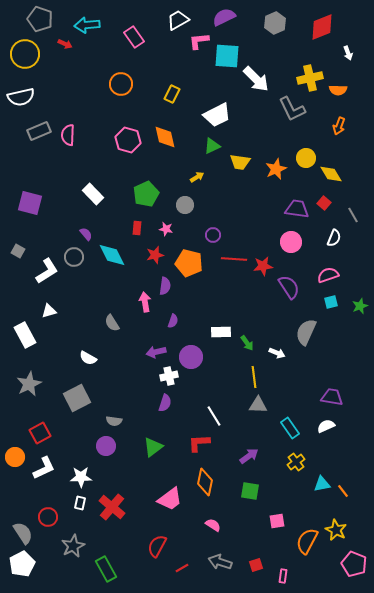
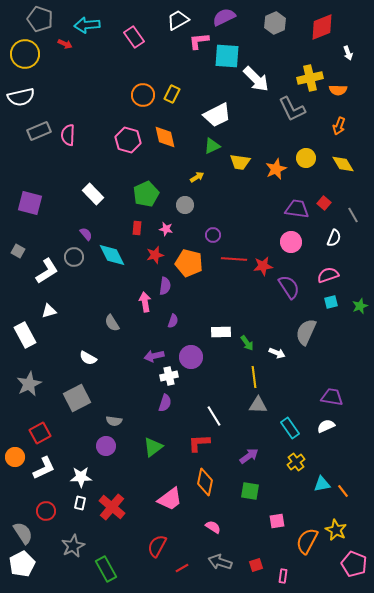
orange circle at (121, 84): moved 22 px right, 11 px down
yellow diamond at (331, 174): moved 12 px right, 10 px up
purple arrow at (156, 352): moved 2 px left, 4 px down
red circle at (48, 517): moved 2 px left, 6 px up
pink semicircle at (213, 525): moved 2 px down
